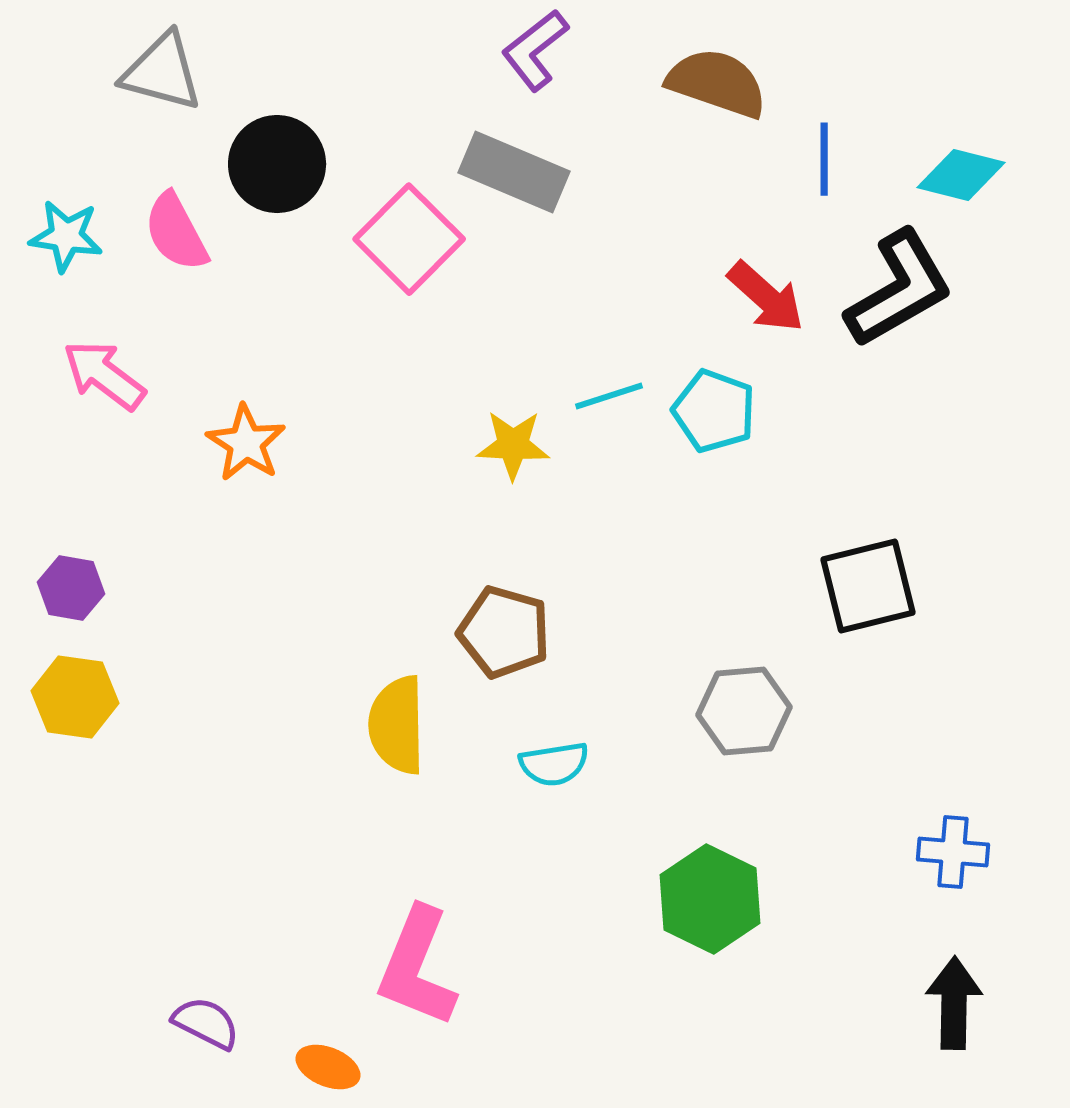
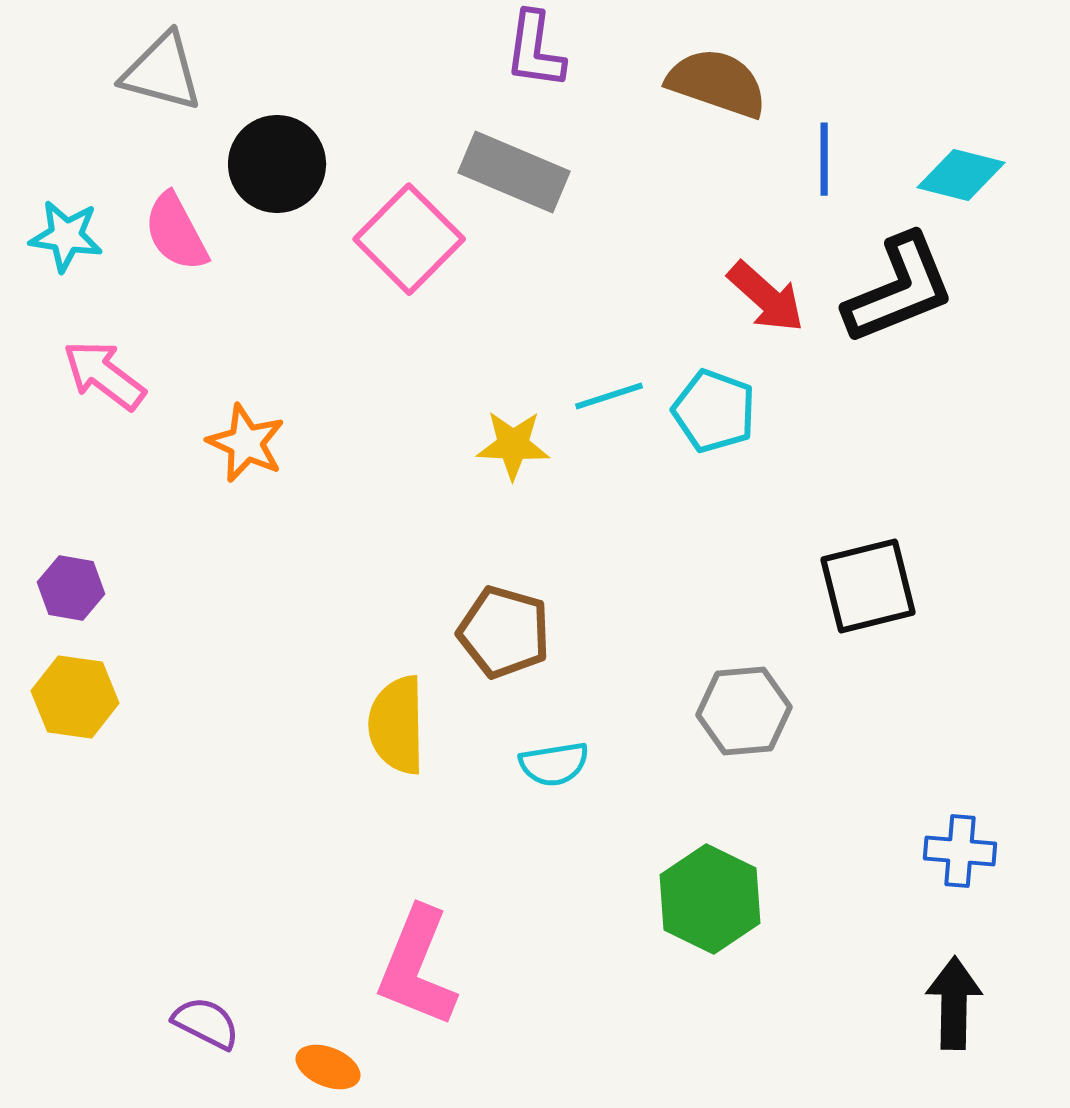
purple L-shape: rotated 44 degrees counterclockwise
black L-shape: rotated 8 degrees clockwise
orange star: rotated 8 degrees counterclockwise
blue cross: moved 7 px right, 1 px up
